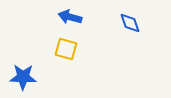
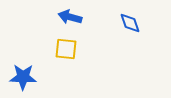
yellow square: rotated 10 degrees counterclockwise
